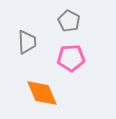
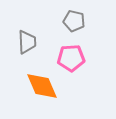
gray pentagon: moved 5 px right; rotated 15 degrees counterclockwise
orange diamond: moved 7 px up
